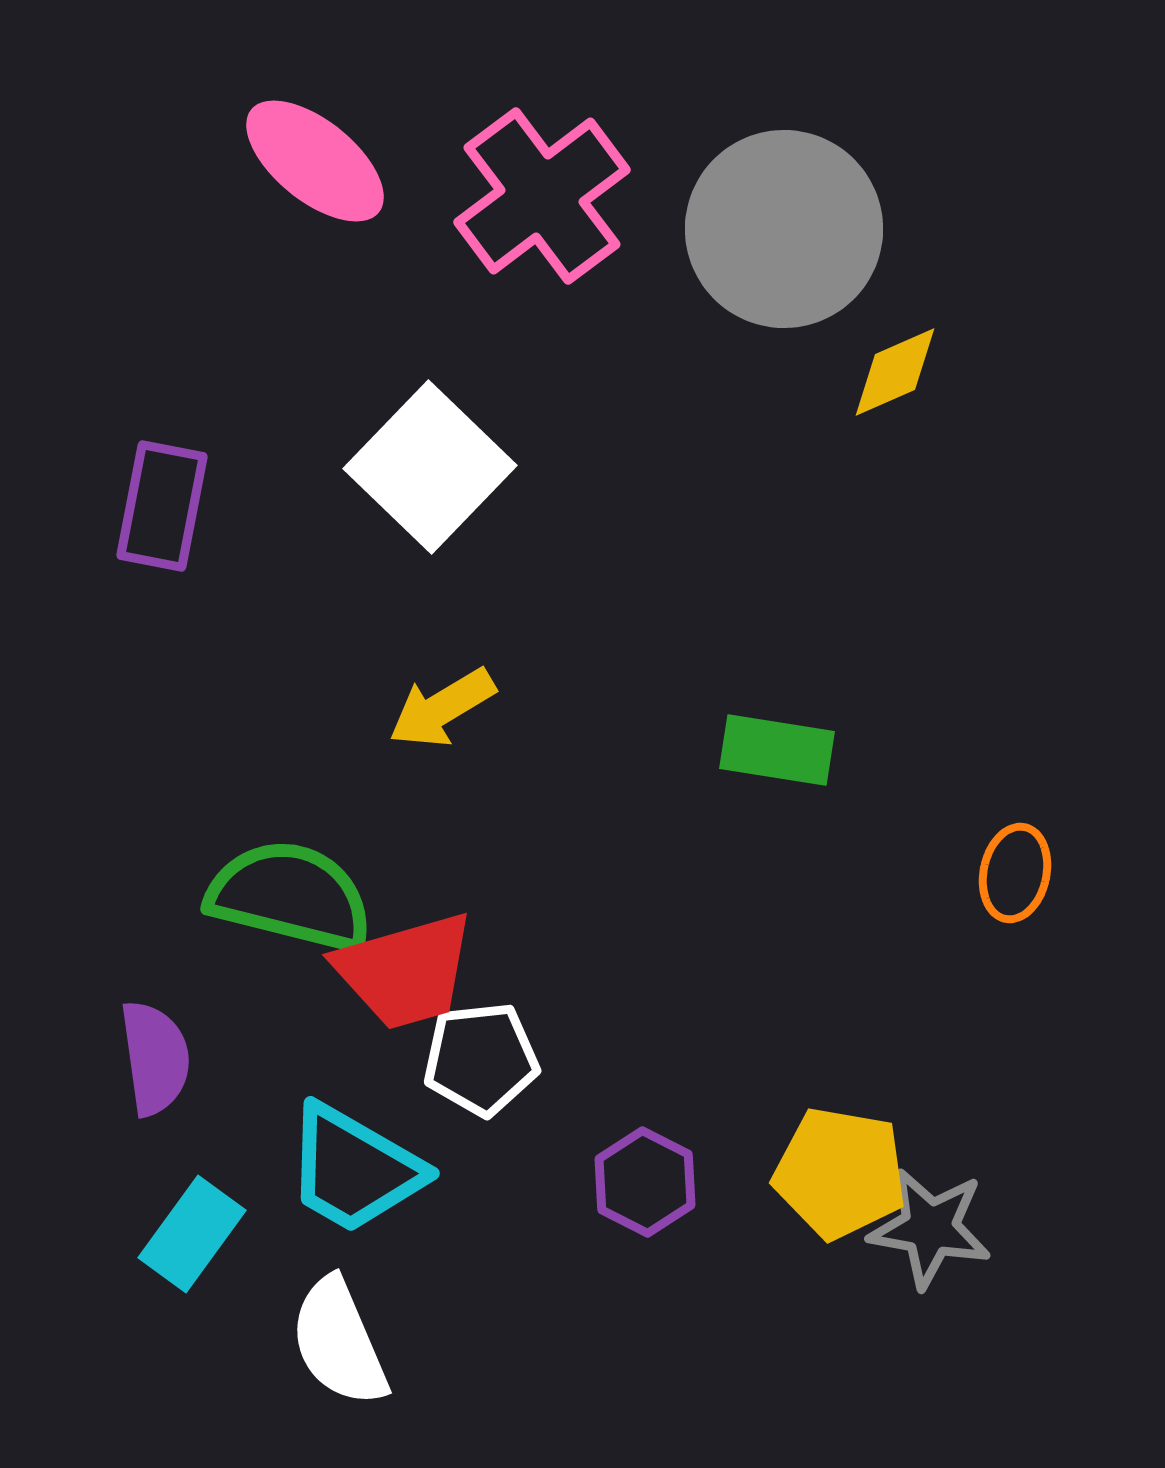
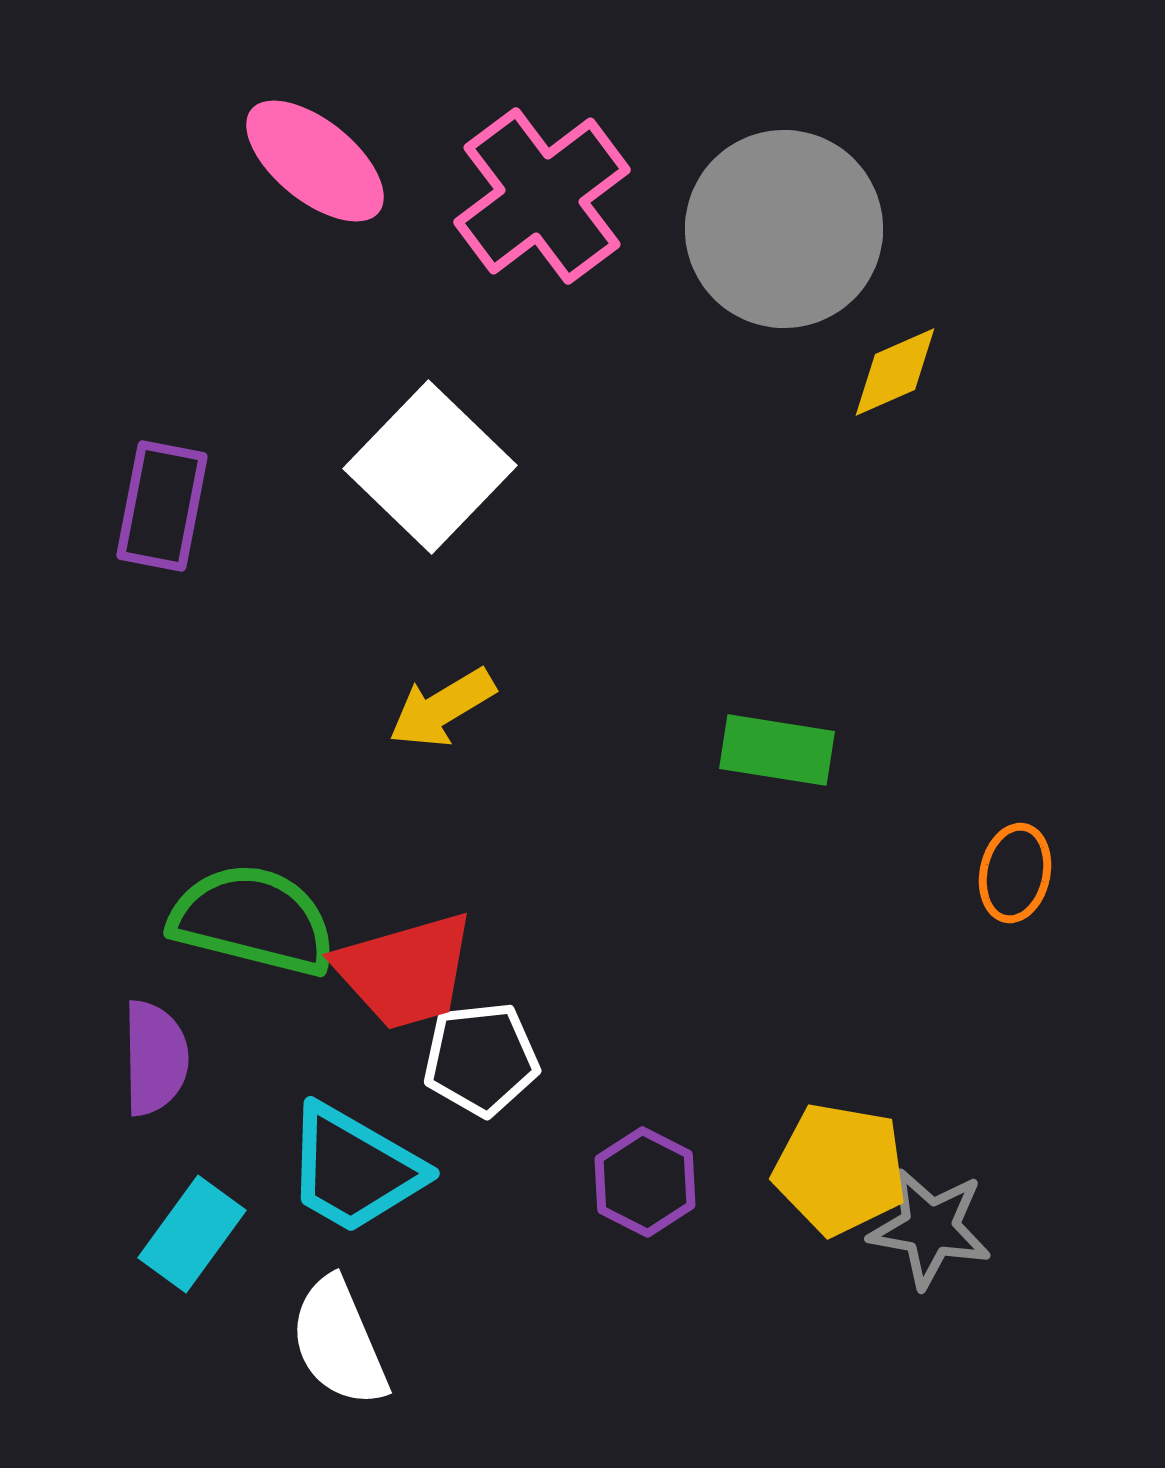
green semicircle: moved 37 px left, 24 px down
purple semicircle: rotated 7 degrees clockwise
yellow pentagon: moved 4 px up
